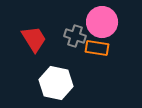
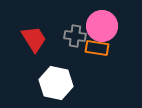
pink circle: moved 4 px down
gray cross: rotated 10 degrees counterclockwise
